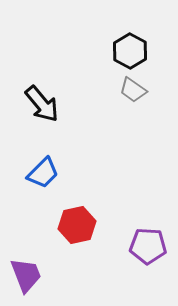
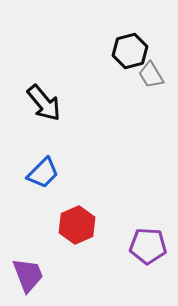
black hexagon: rotated 16 degrees clockwise
gray trapezoid: moved 18 px right, 15 px up; rotated 24 degrees clockwise
black arrow: moved 2 px right, 1 px up
red hexagon: rotated 12 degrees counterclockwise
purple trapezoid: moved 2 px right
